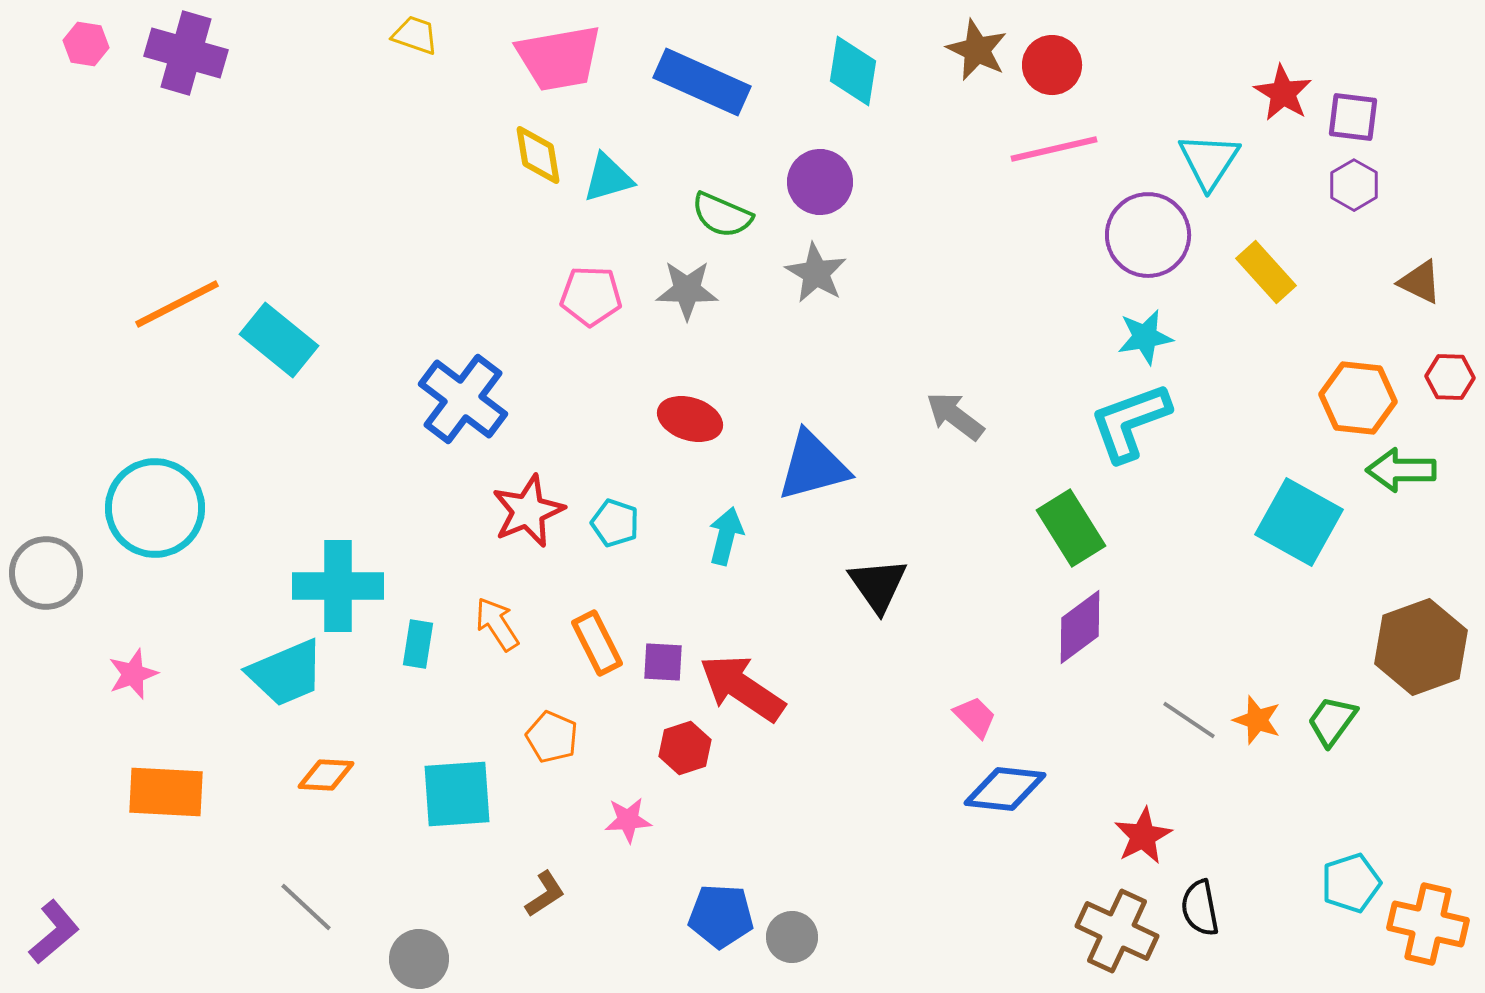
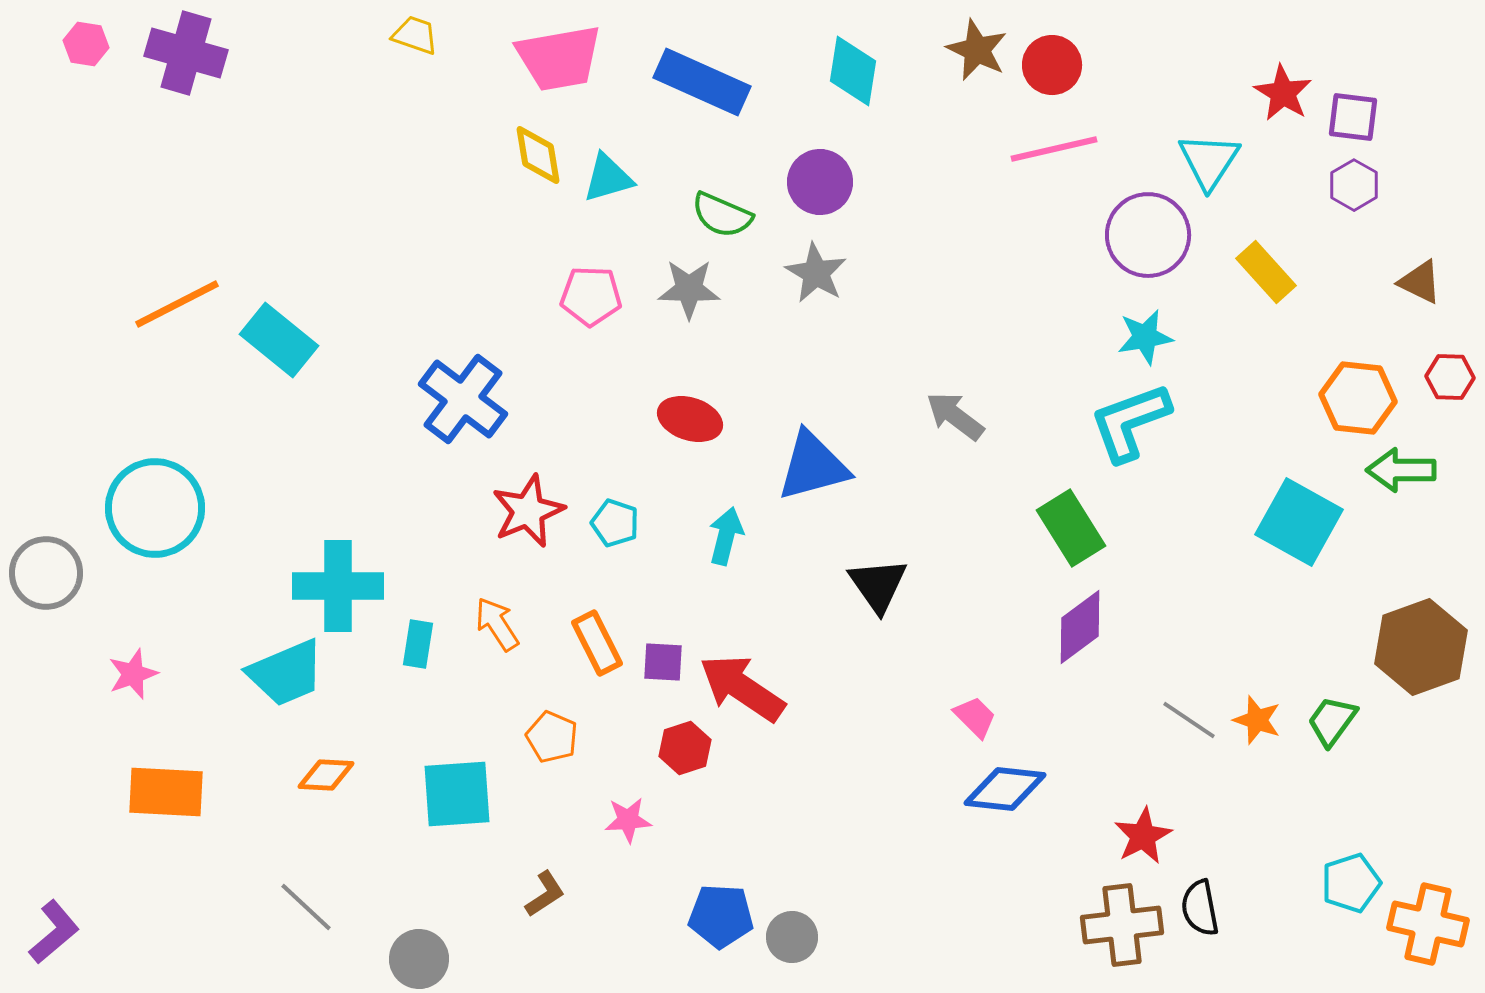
gray star at (687, 290): moved 2 px right, 1 px up
brown cross at (1117, 931): moved 5 px right, 6 px up; rotated 32 degrees counterclockwise
